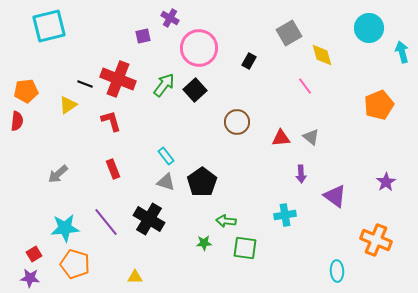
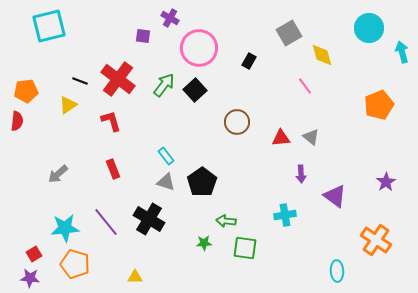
purple square at (143, 36): rotated 21 degrees clockwise
red cross at (118, 79): rotated 16 degrees clockwise
black line at (85, 84): moved 5 px left, 3 px up
orange cross at (376, 240): rotated 12 degrees clockwise
